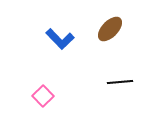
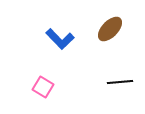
pink square: moved 9 px up; rotated 15 degrees counterclockwise
